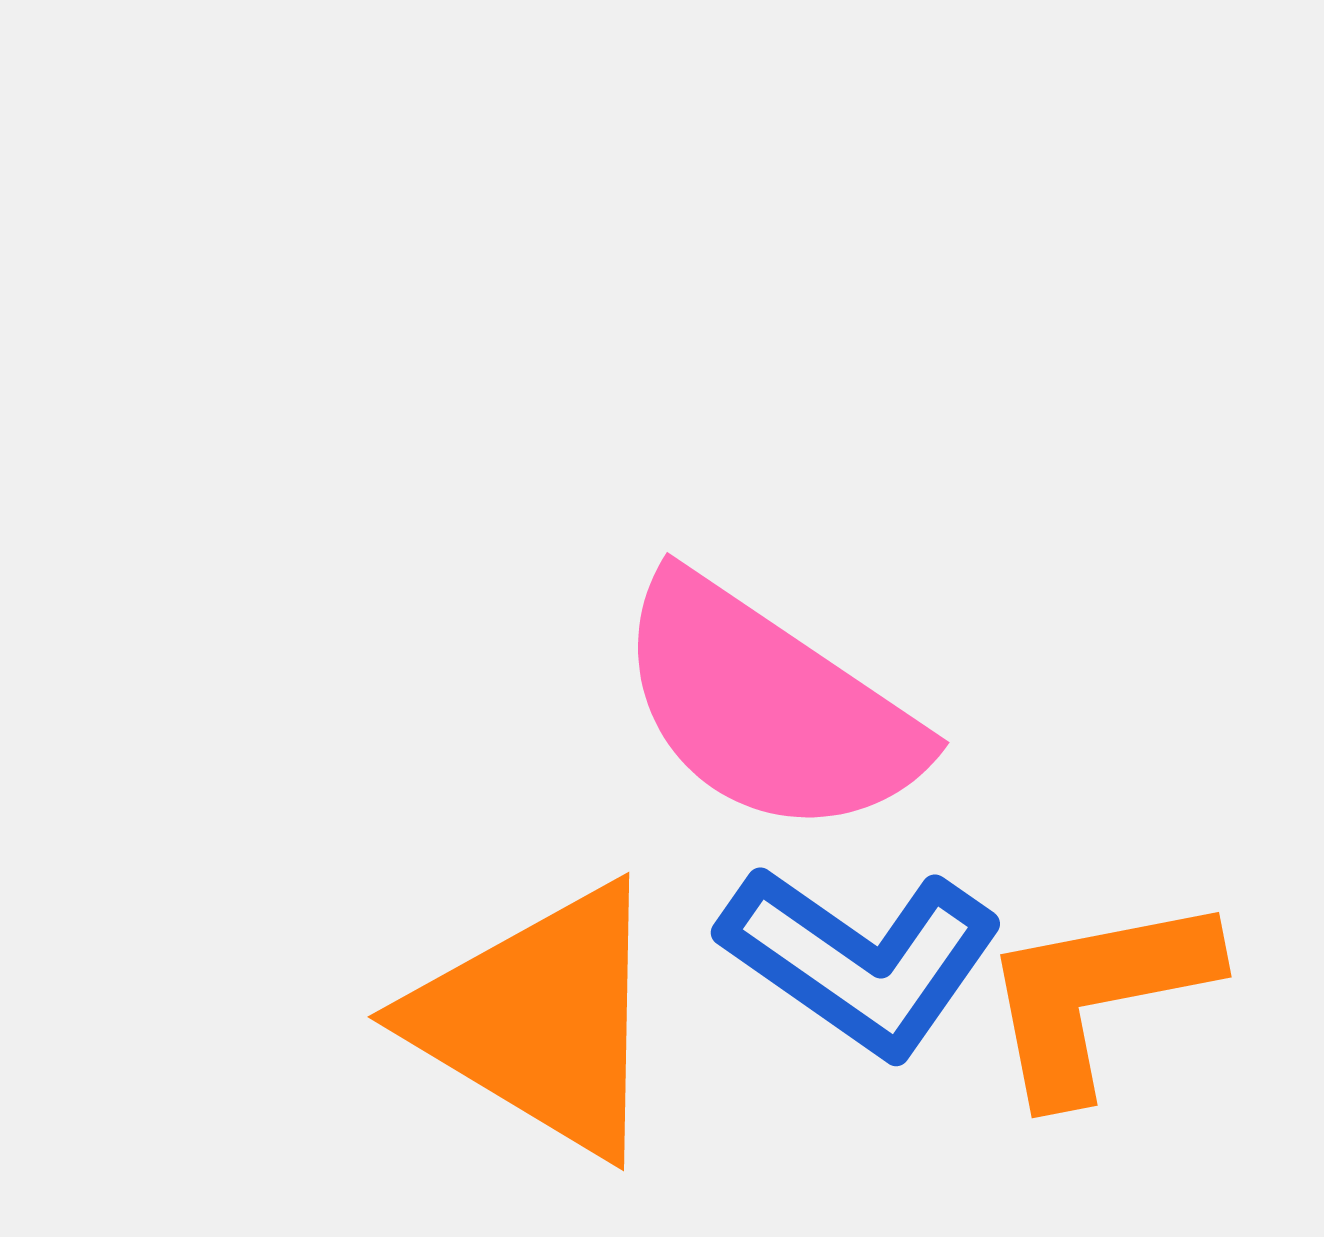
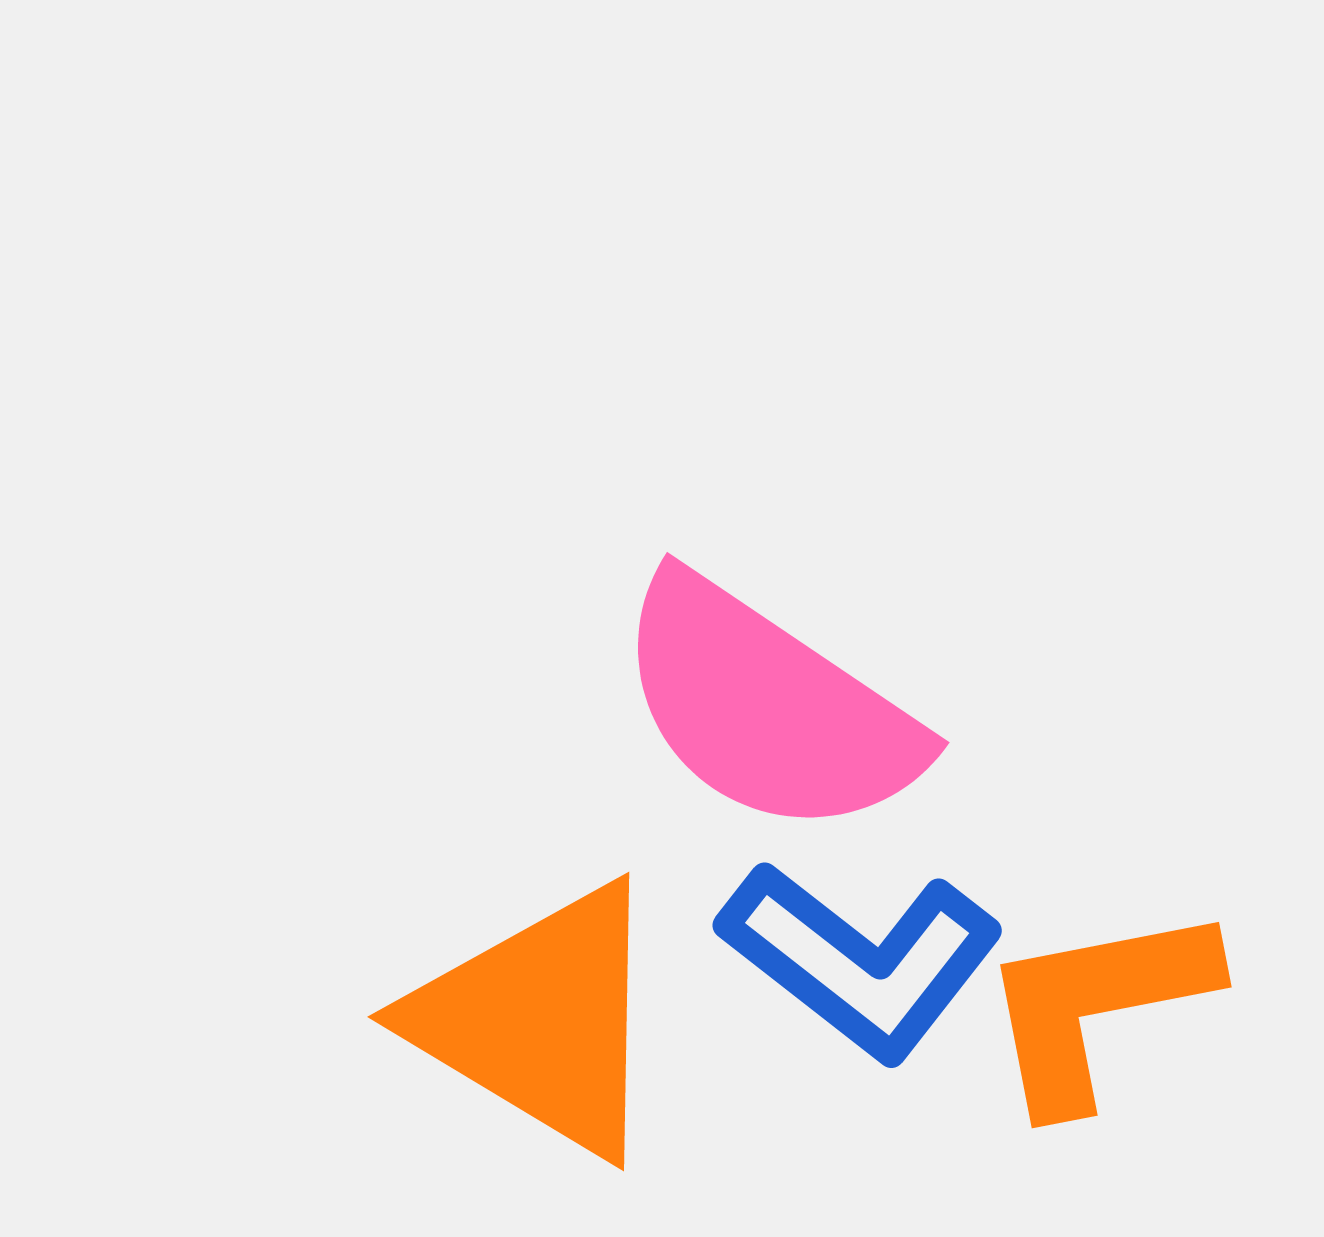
blue L-shape: rotated 3 degrees clockwise
orange L-shape: moved 10 px down
